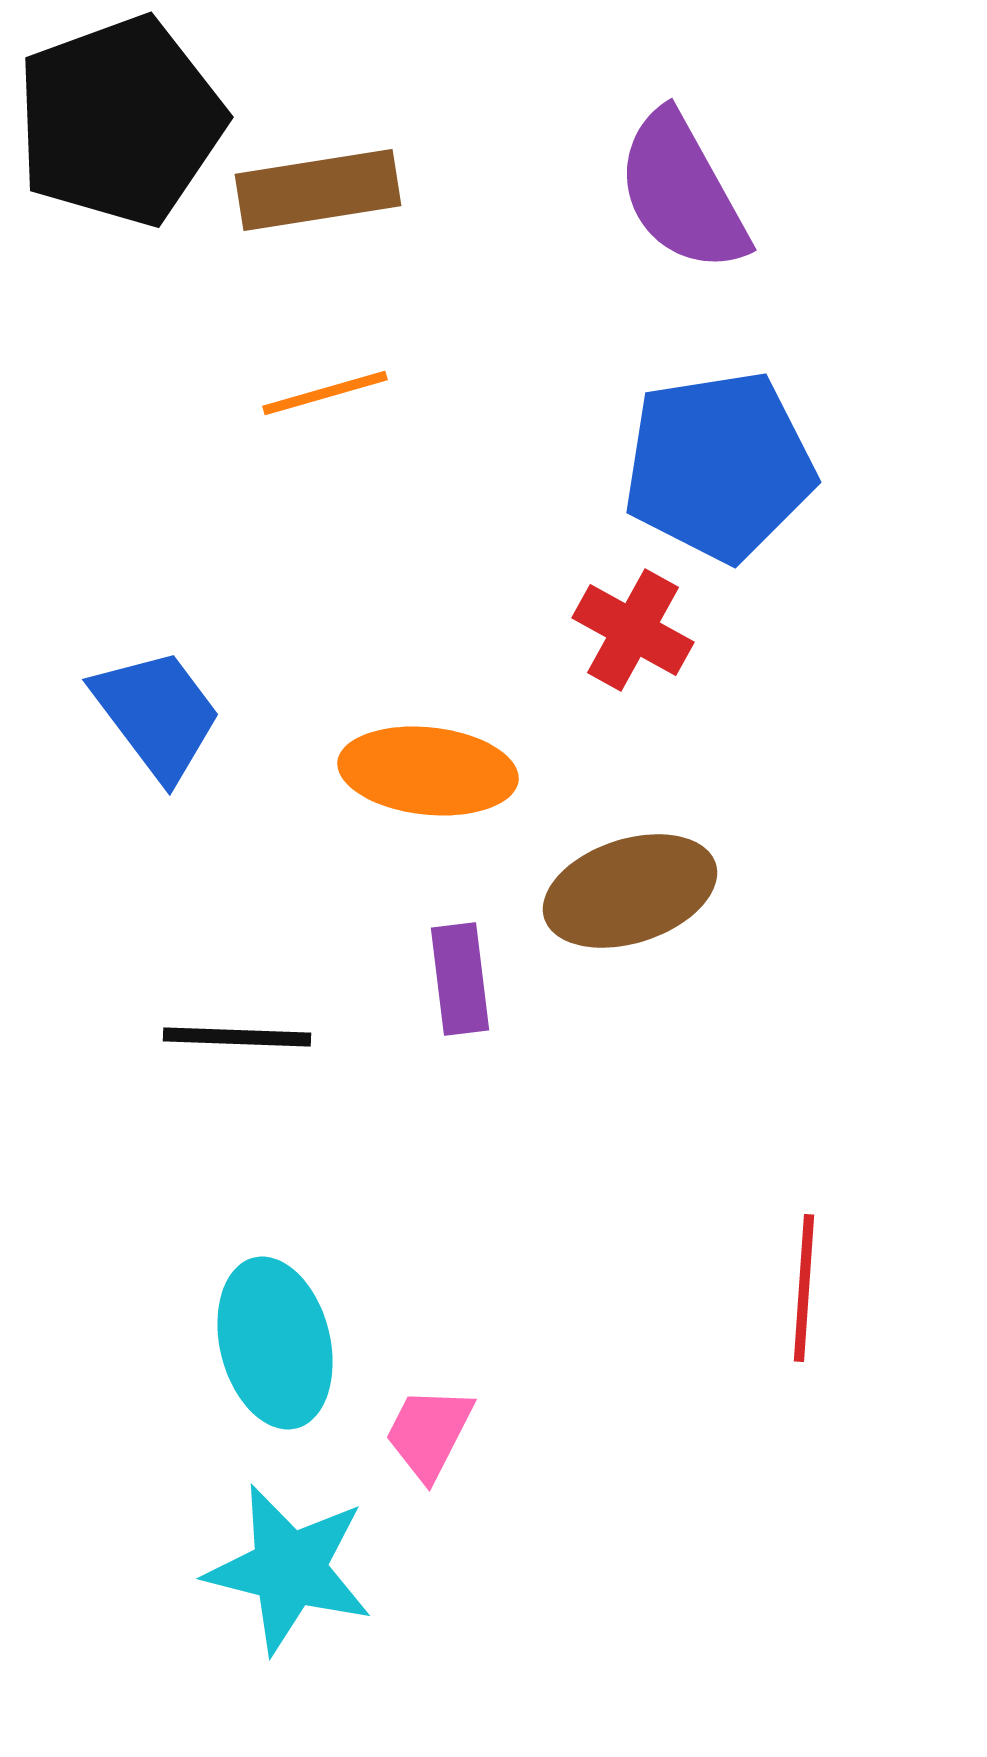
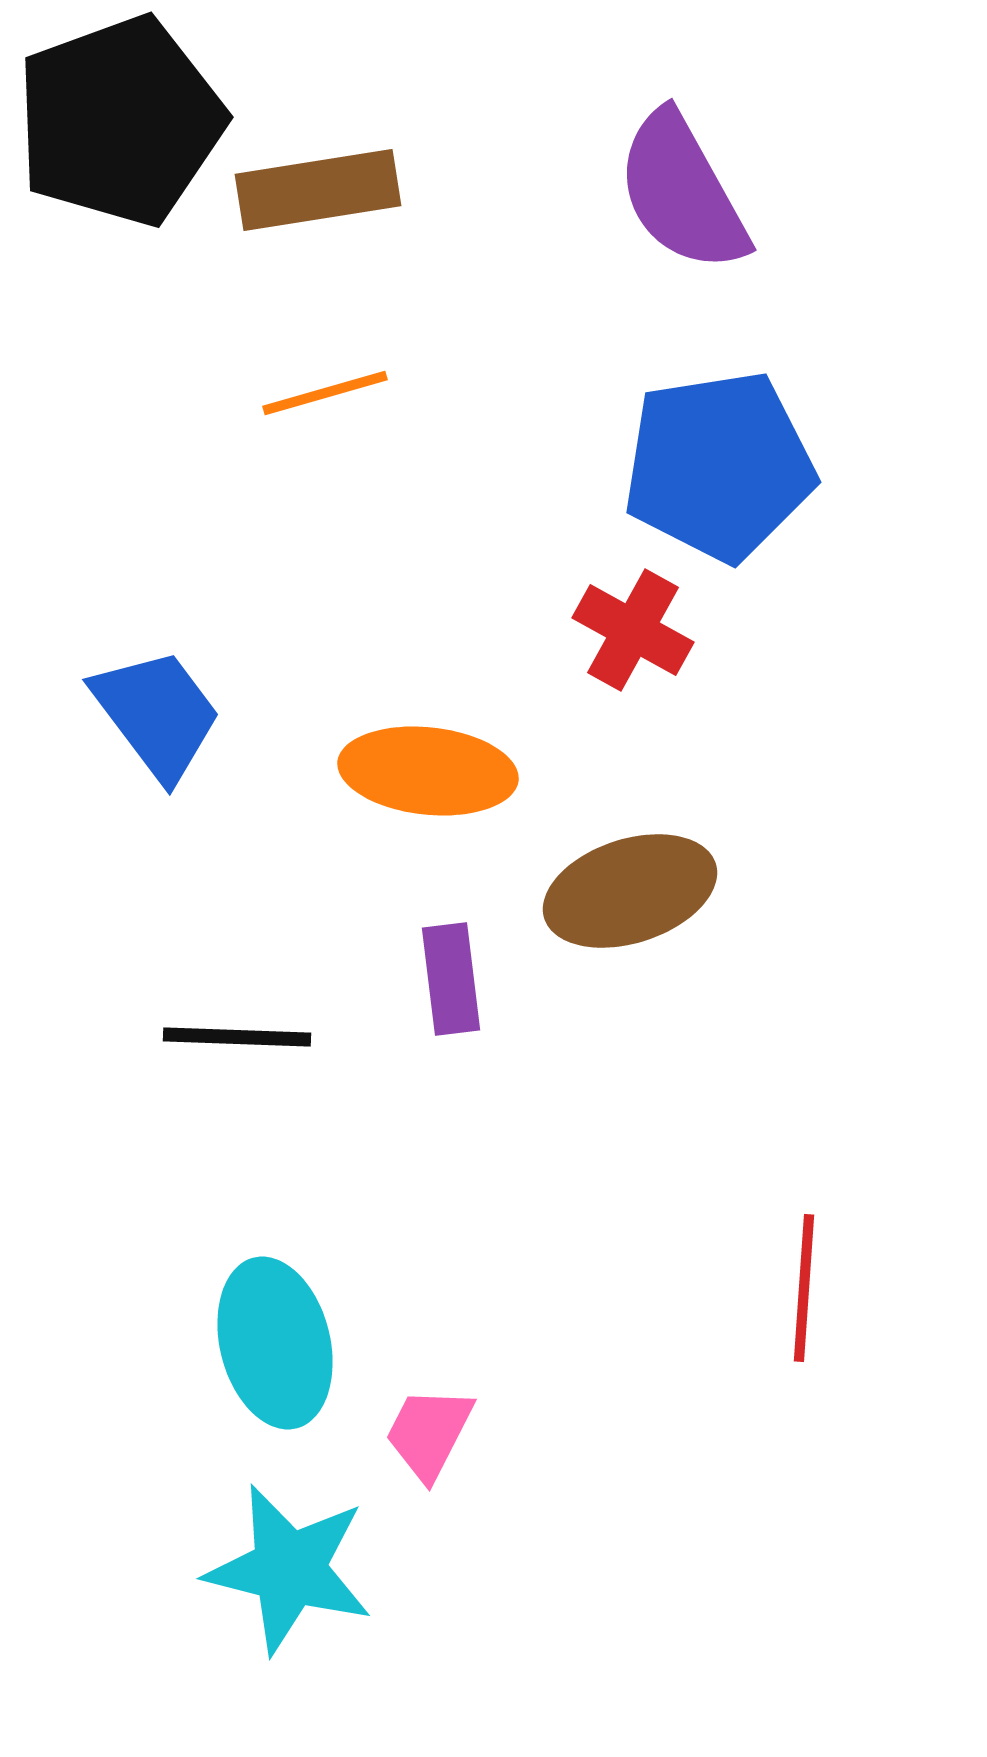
purple rectangle: moved 9 px left
